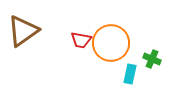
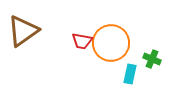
red trapezoid: moved 1 px right, 1 px down
